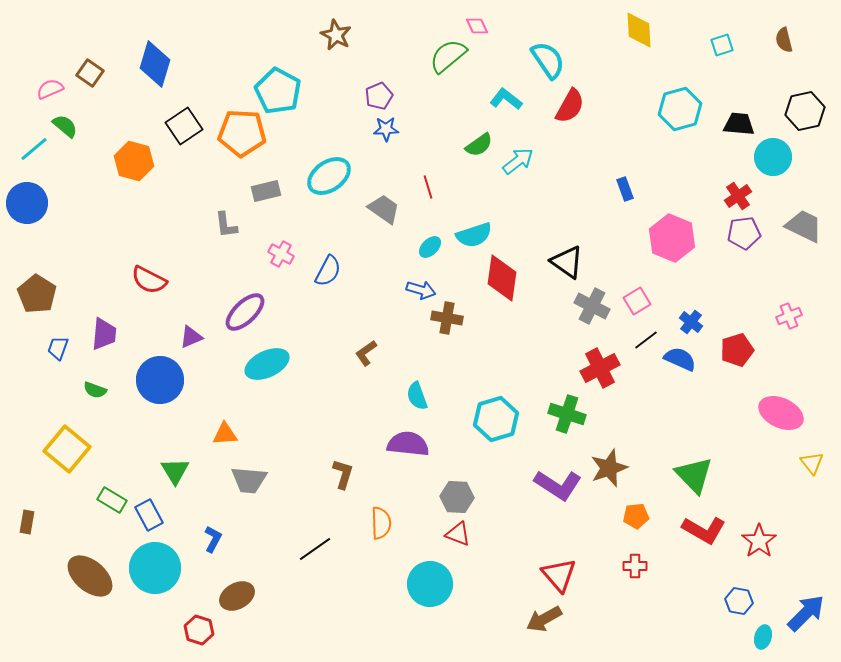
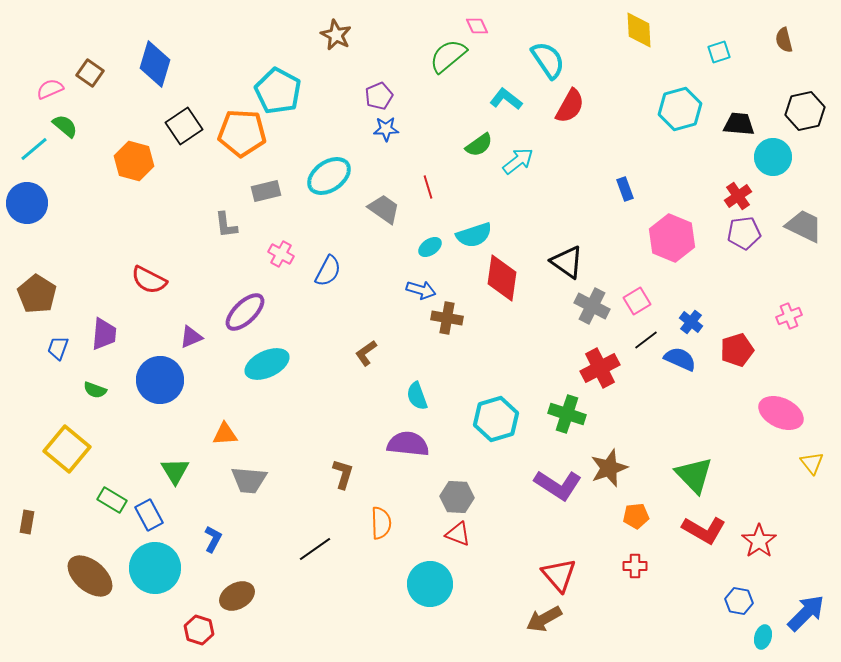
cyan square at (722, 45): moved 3 px left, 7 px down
cyan ellipse at (430, 247): rotated 10 degrees clockwise
